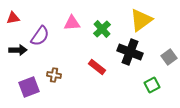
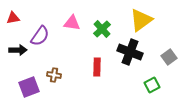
pink triangle: rotated 12 degrees clockwise
red rectangle: rotated 54 degrees clockwise
